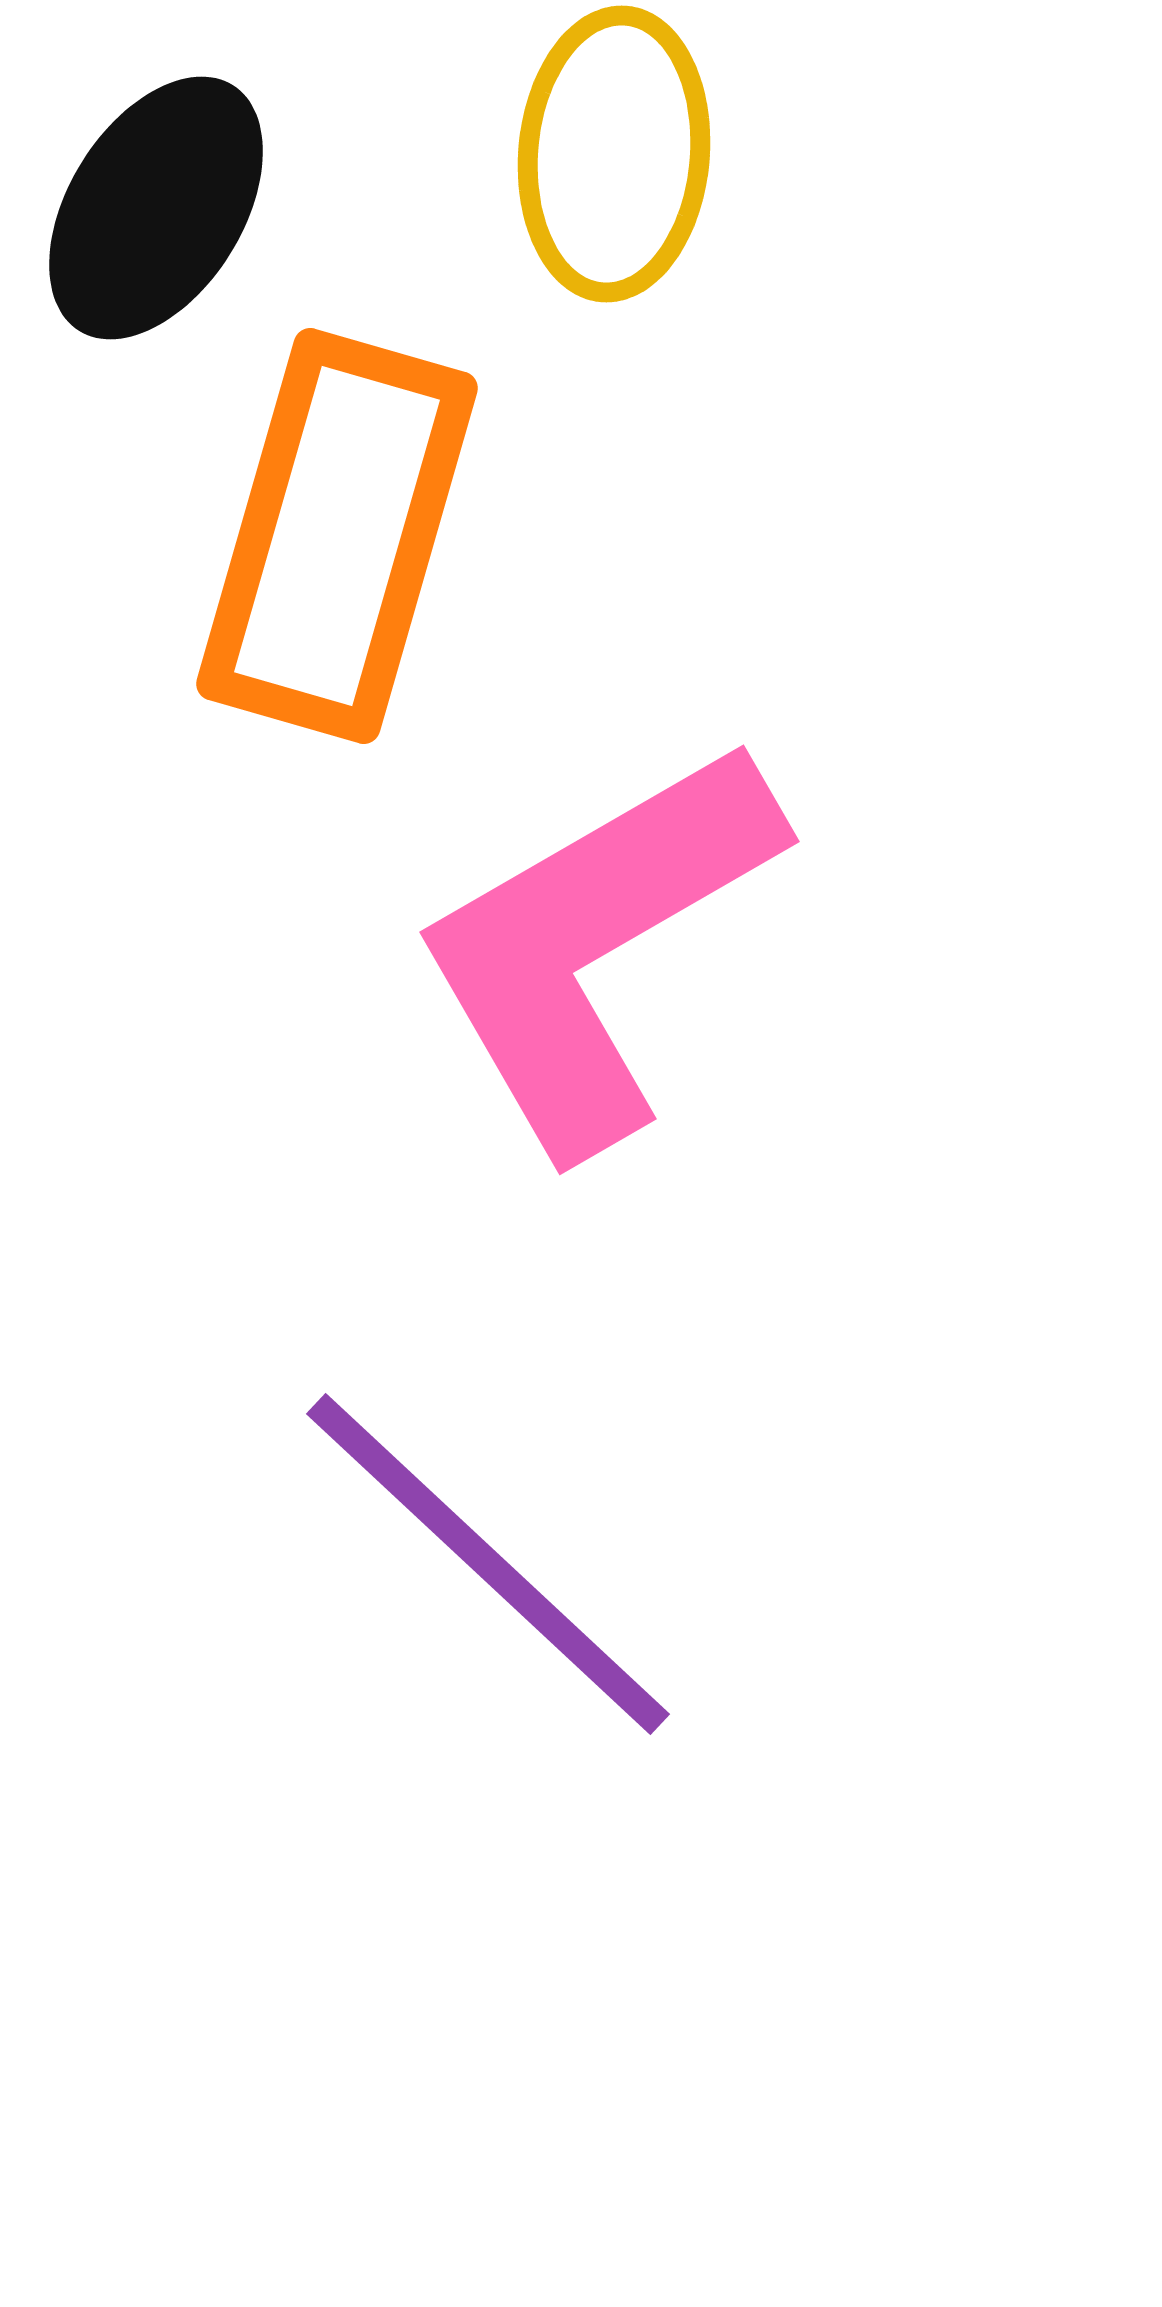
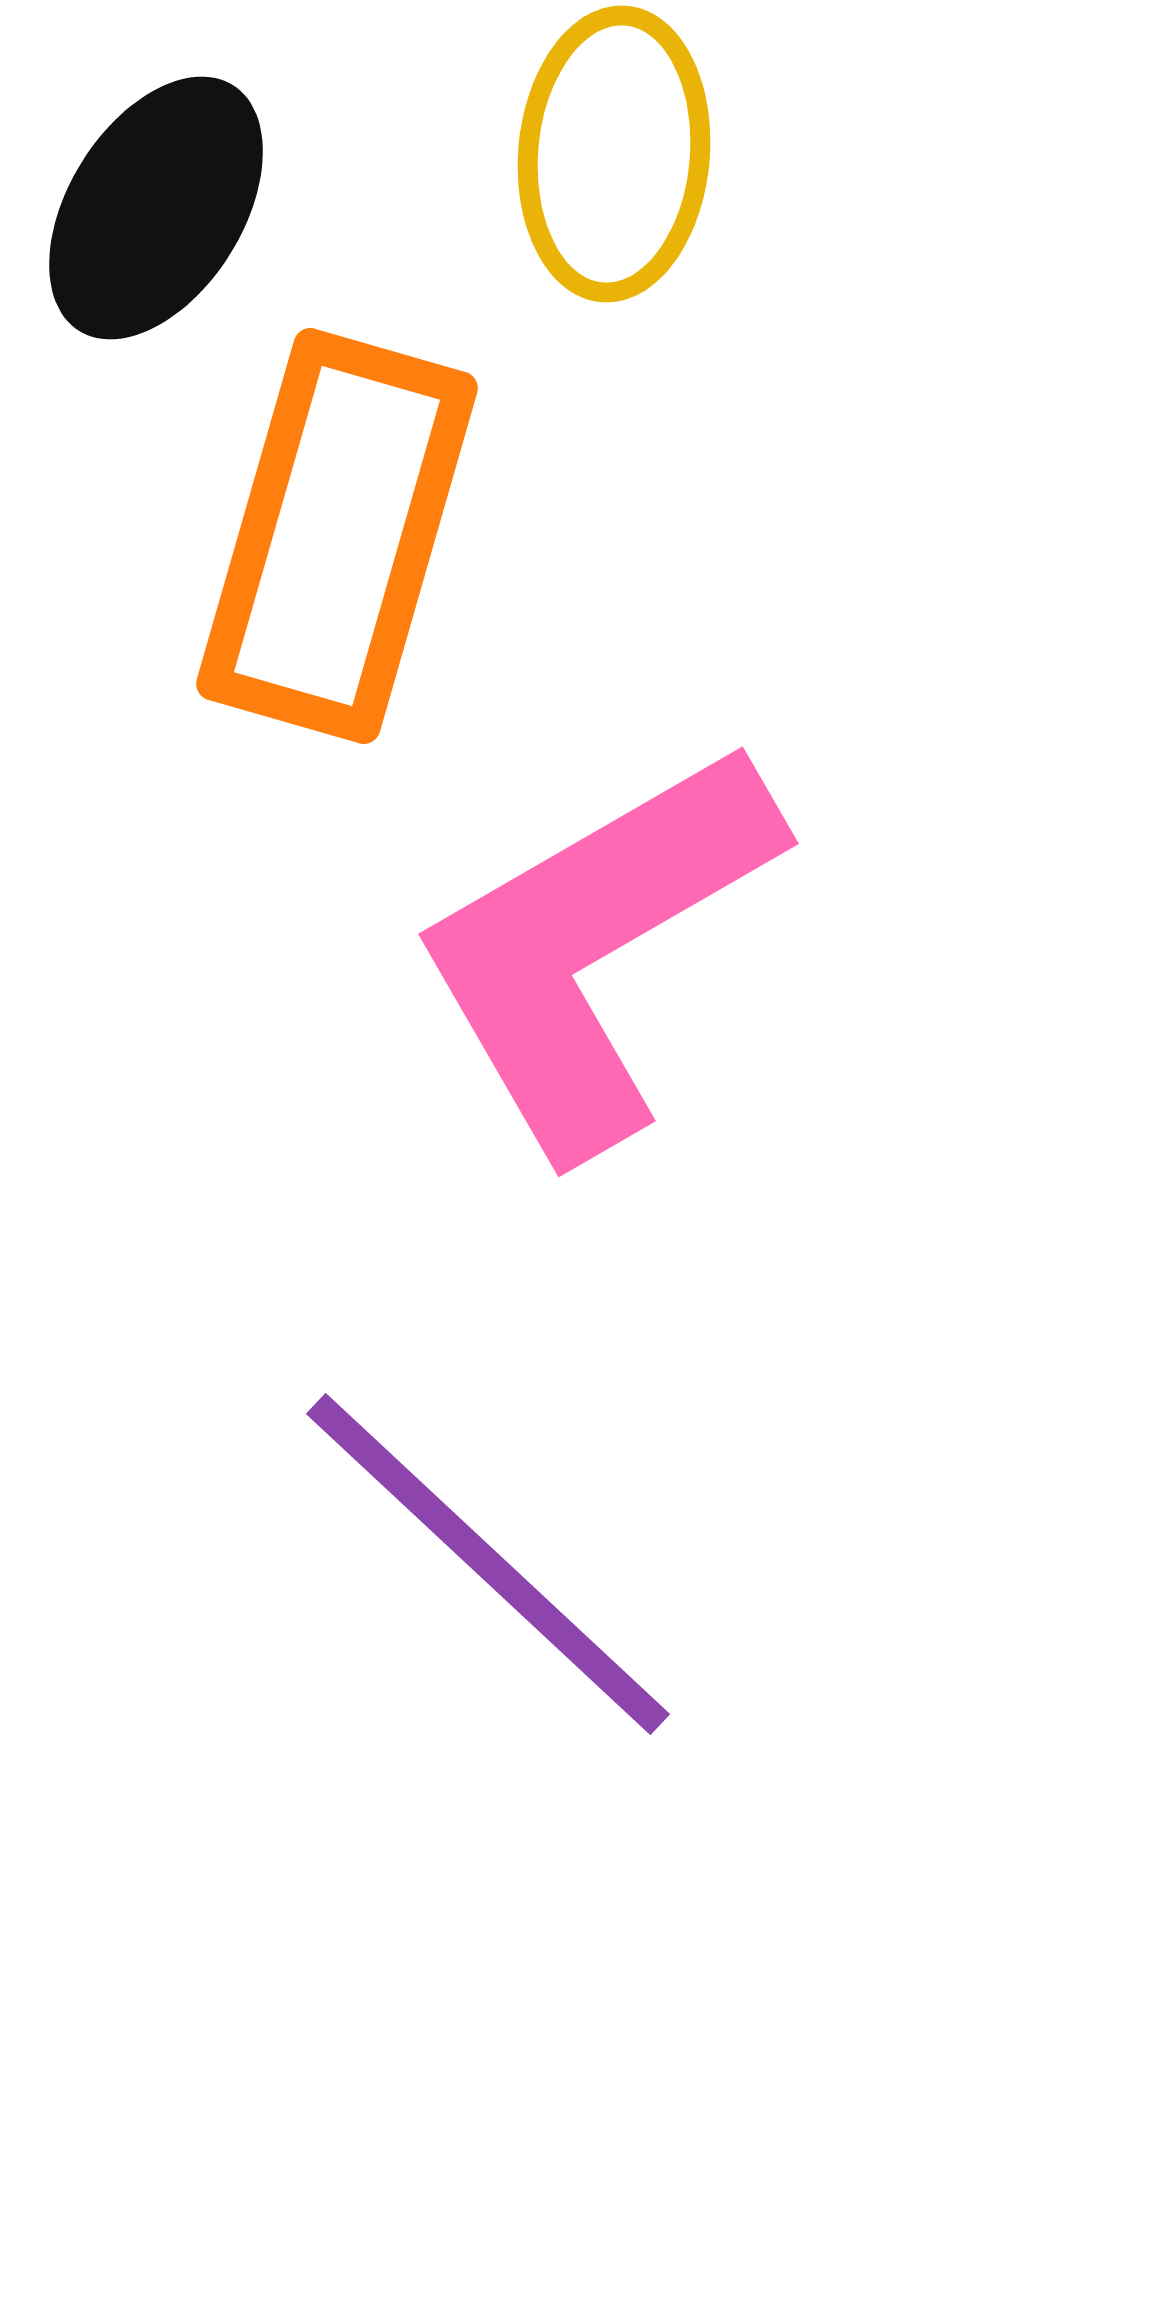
pink L-shape: moved 1 px left, 2 px down
